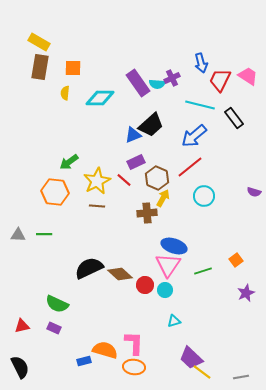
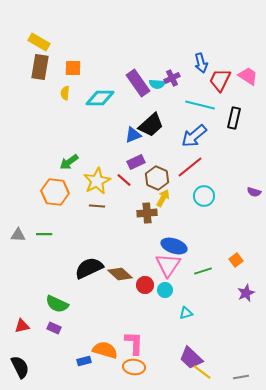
black rectangle at (234, 118): rotated 50 degrees clockwise
cyan triangle at (174, 321): moved 12 px right, 8 px up
